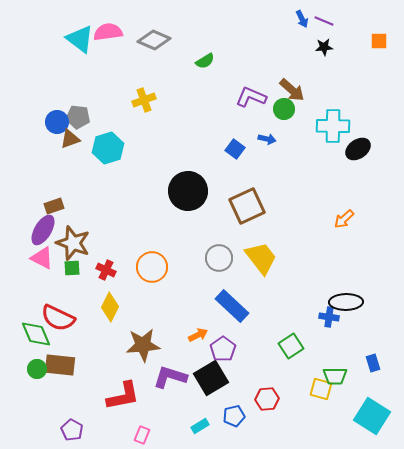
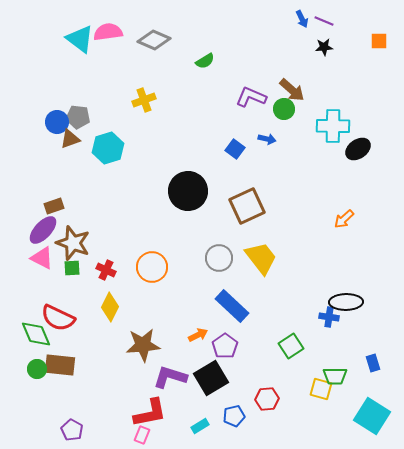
purple ellipse at (43, 230): rotated 12 degrees clockwise
purple pentagon at (223, 349): moved 2 px right, 3 px up
red L-shape at (123, 396): moved 27 px right, 17 px down
